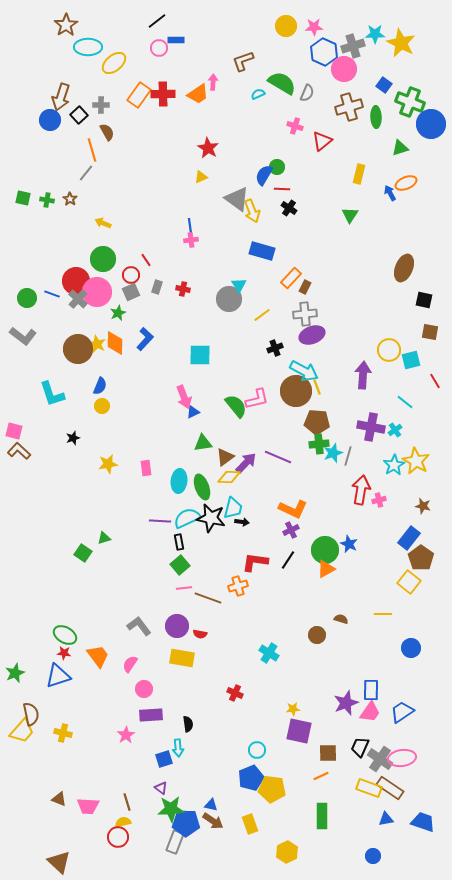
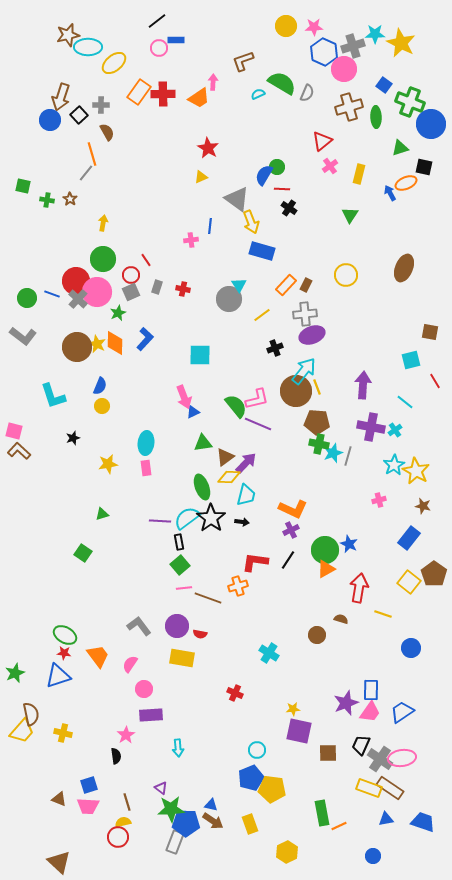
brown star at (66, 25): moved 2 px right, 10 px down; rotated 20 degrees clockwise
orange trapezoid at (198, 94): moved 1 px right, 4 px down
orange rectangle at (139, 95): moved 3 px up
pink cross at (295, 126): moved 35 px right, 40 px down; rotated 35 degrees clockwise
orange line at (92, 150): moved 4 px down
green square at (23, 198): moved 12 px up
yellow arrow at (252, 211): moved 1 px left, 11 px down
yellow arrow at (103, 223): rotated 77 degrees clockwise
blue line at (190, 226): moved 20 px right; rotated 14 degrees clockwise
orange rectangle at (291, 278): moved 5 px left, 7 px down
brown rectangle at (305, 287): moved 1 px right, 2 px up
black square at (424, 300): moved 133 px up
brown circle at (78, 349): moved 1 px left, 2 px up
yellow circle at (389, 350): moved 43 px left, 75 px up
cyan arrow at (304, 371): rotated 80 degrees counterclockwise
purple arrow at (363, 375): moved 10 px down
cyan L-shape at (52, 394): moved 1 px right, 2 px down
green cross at (319, 444): rotated 18 degrees clockwise
purple line at (278, 457): moved 20 px left, 33 px up
yellow star at (416, 461): moved 10 px down
cyan ellipse at (179, 481): moved 33 px left, 38 px up
red arrow at (361, 490): moved 2 px left, 98 px down
cyan trapezoid at (233, 508): moved 13 px right, 13 px up
cyan semicircle at (187, 518): rotated 12 degrees counterclockwise
black star at (211, 518): rotated 24 degrees clockwise
green triangle at (104, 538): moved 2 px left, 24 px up
brown pentagon at (421, 558): moved 13 px right, 16 px down
yellow line at (383, 614): rotated 18 degrees clockwise
black semicircle at (188, 724): moved 72 px left, 32 px down
black trapezoid at (360, 747): moved 1 px right, 2 px up
blue square at (164, 759): moved 75 px left, 26 px down
orange line at (321, 776): moved 18 px right, 50 px down
green rectangle at (322, 816): moved 3 px up; rotated 10 degrees counterclockwise
